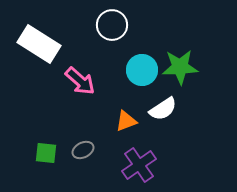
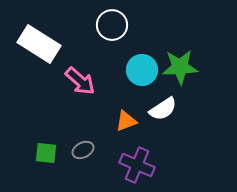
purple cross: moved 2 px left; rotated 32 degrees counterclockwise
